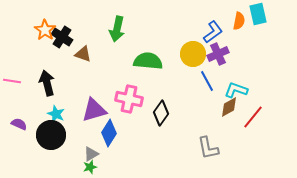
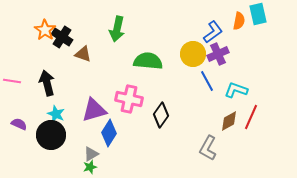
brown diamond: moved 14 px down
black diamond: moved 2 px down
red line: moved 2 px left; rotated 15 degrees counterclockwise
gray L-shape: rotated 40 degrees clockwise
